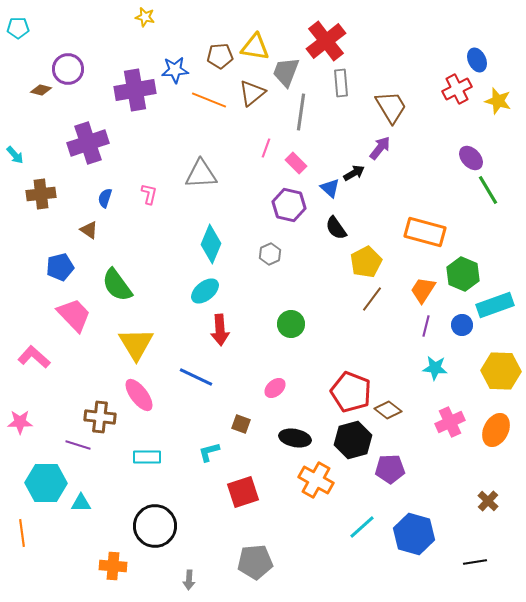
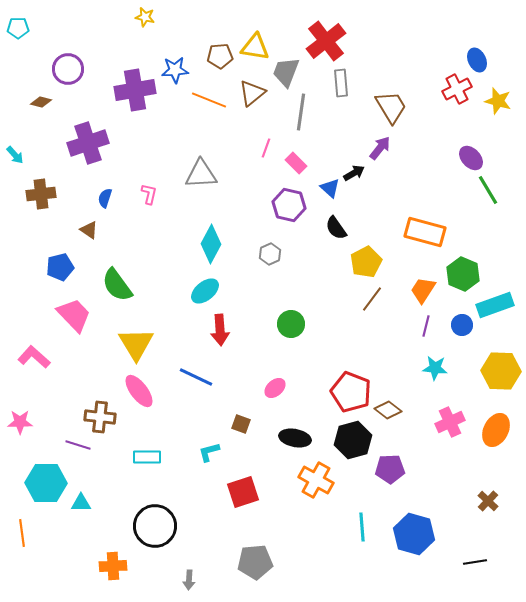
brown diamond at (41, 90): moved 12 px down
cyan diamond at (211, 244): rotated 6 degrees clockwise
pink ellipse at (139, 395): moved 4 px up
cyan line at (362, 527): rotated 52 degrees counterclockwise
orange cross at (113, 566): rotated 8 degrees counterclockwise
